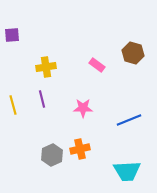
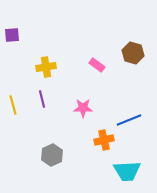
orange cross: moved 24 px right, 9 px up
